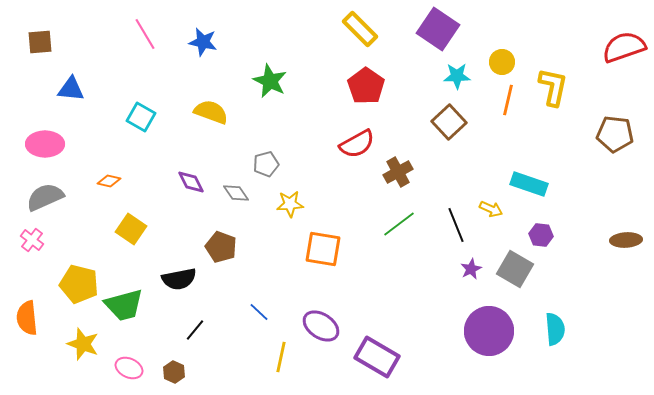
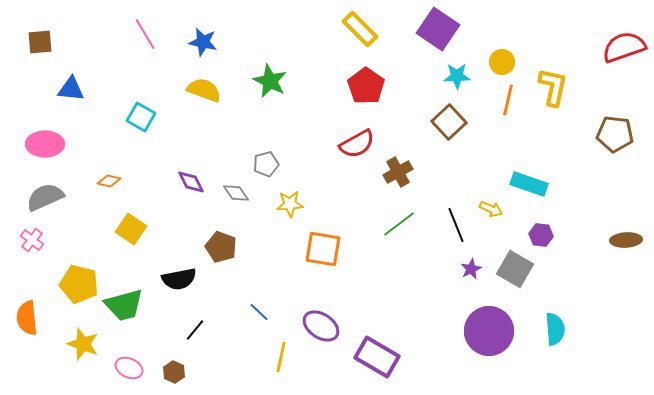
yellow semicircle at (211, 112): moved 7 px left, 22 px up
